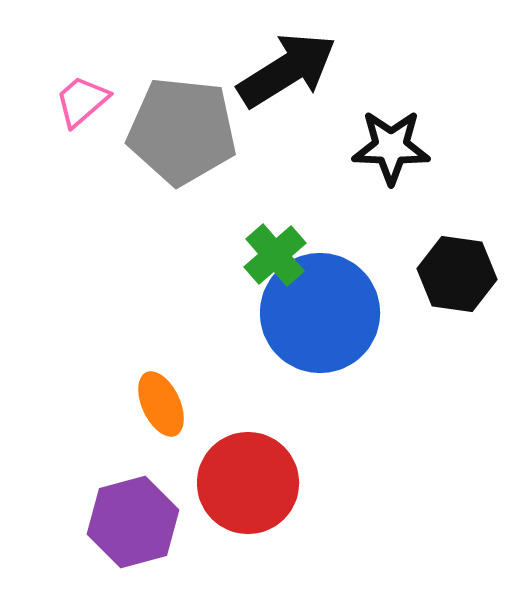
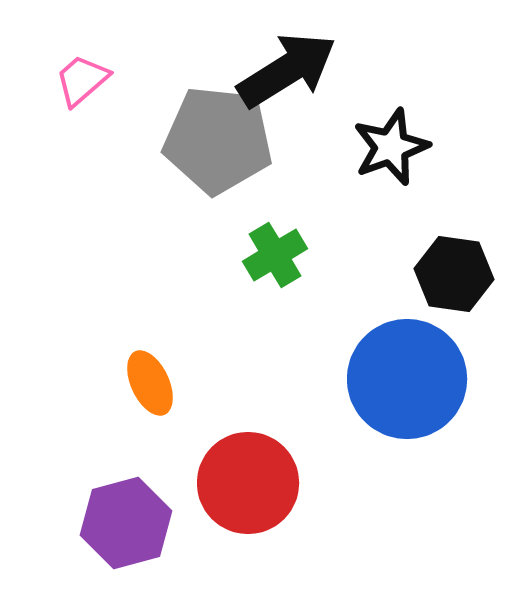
pink trapezoid: moved 21 px up
gray pentagon: moved 36 px right, 9 px down
black star: rotated 22 degrees counterclockwise
green cross: rotated 10 degrees clockwise
black hexagon: moved 3 px left
blue circle: moved 87 px right, 66 px down
orange ellipse: moved 11 px left, 21 px up
purple hexagon: moved 7 px left, 1 px down
